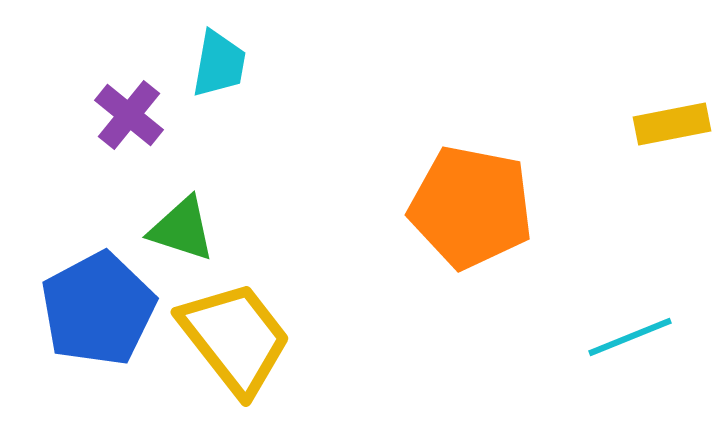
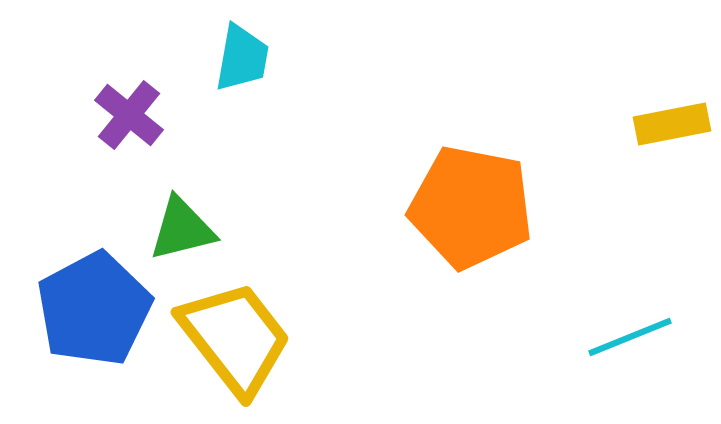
cyan trapezoid: moved 23 px right, 6 px up
green triangle: rotated 32 degrees counterclockwise
blue pentagon: moved 4 px left
